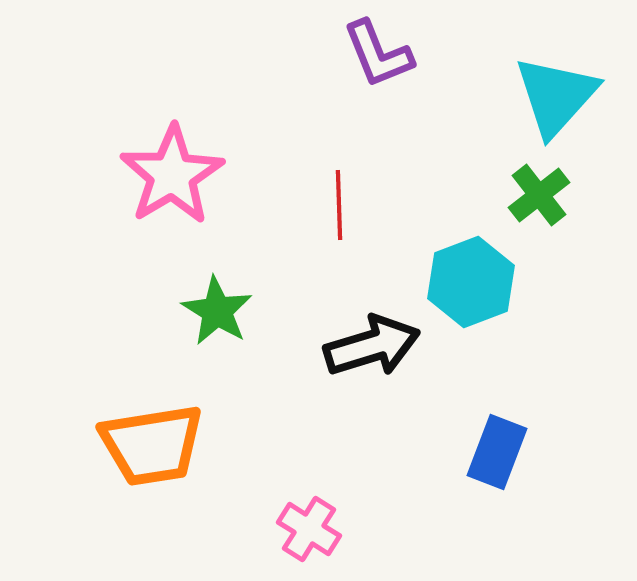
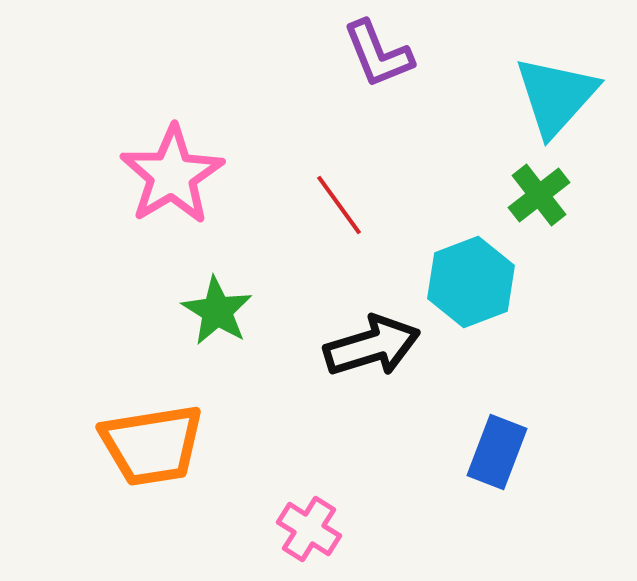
red line: rotated 34 degrees counterclockwise
